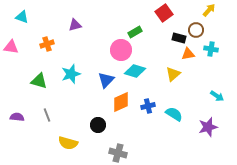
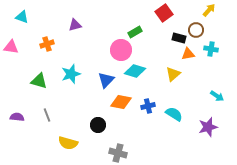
orange diamond: rotated 35 degrees clockwise
